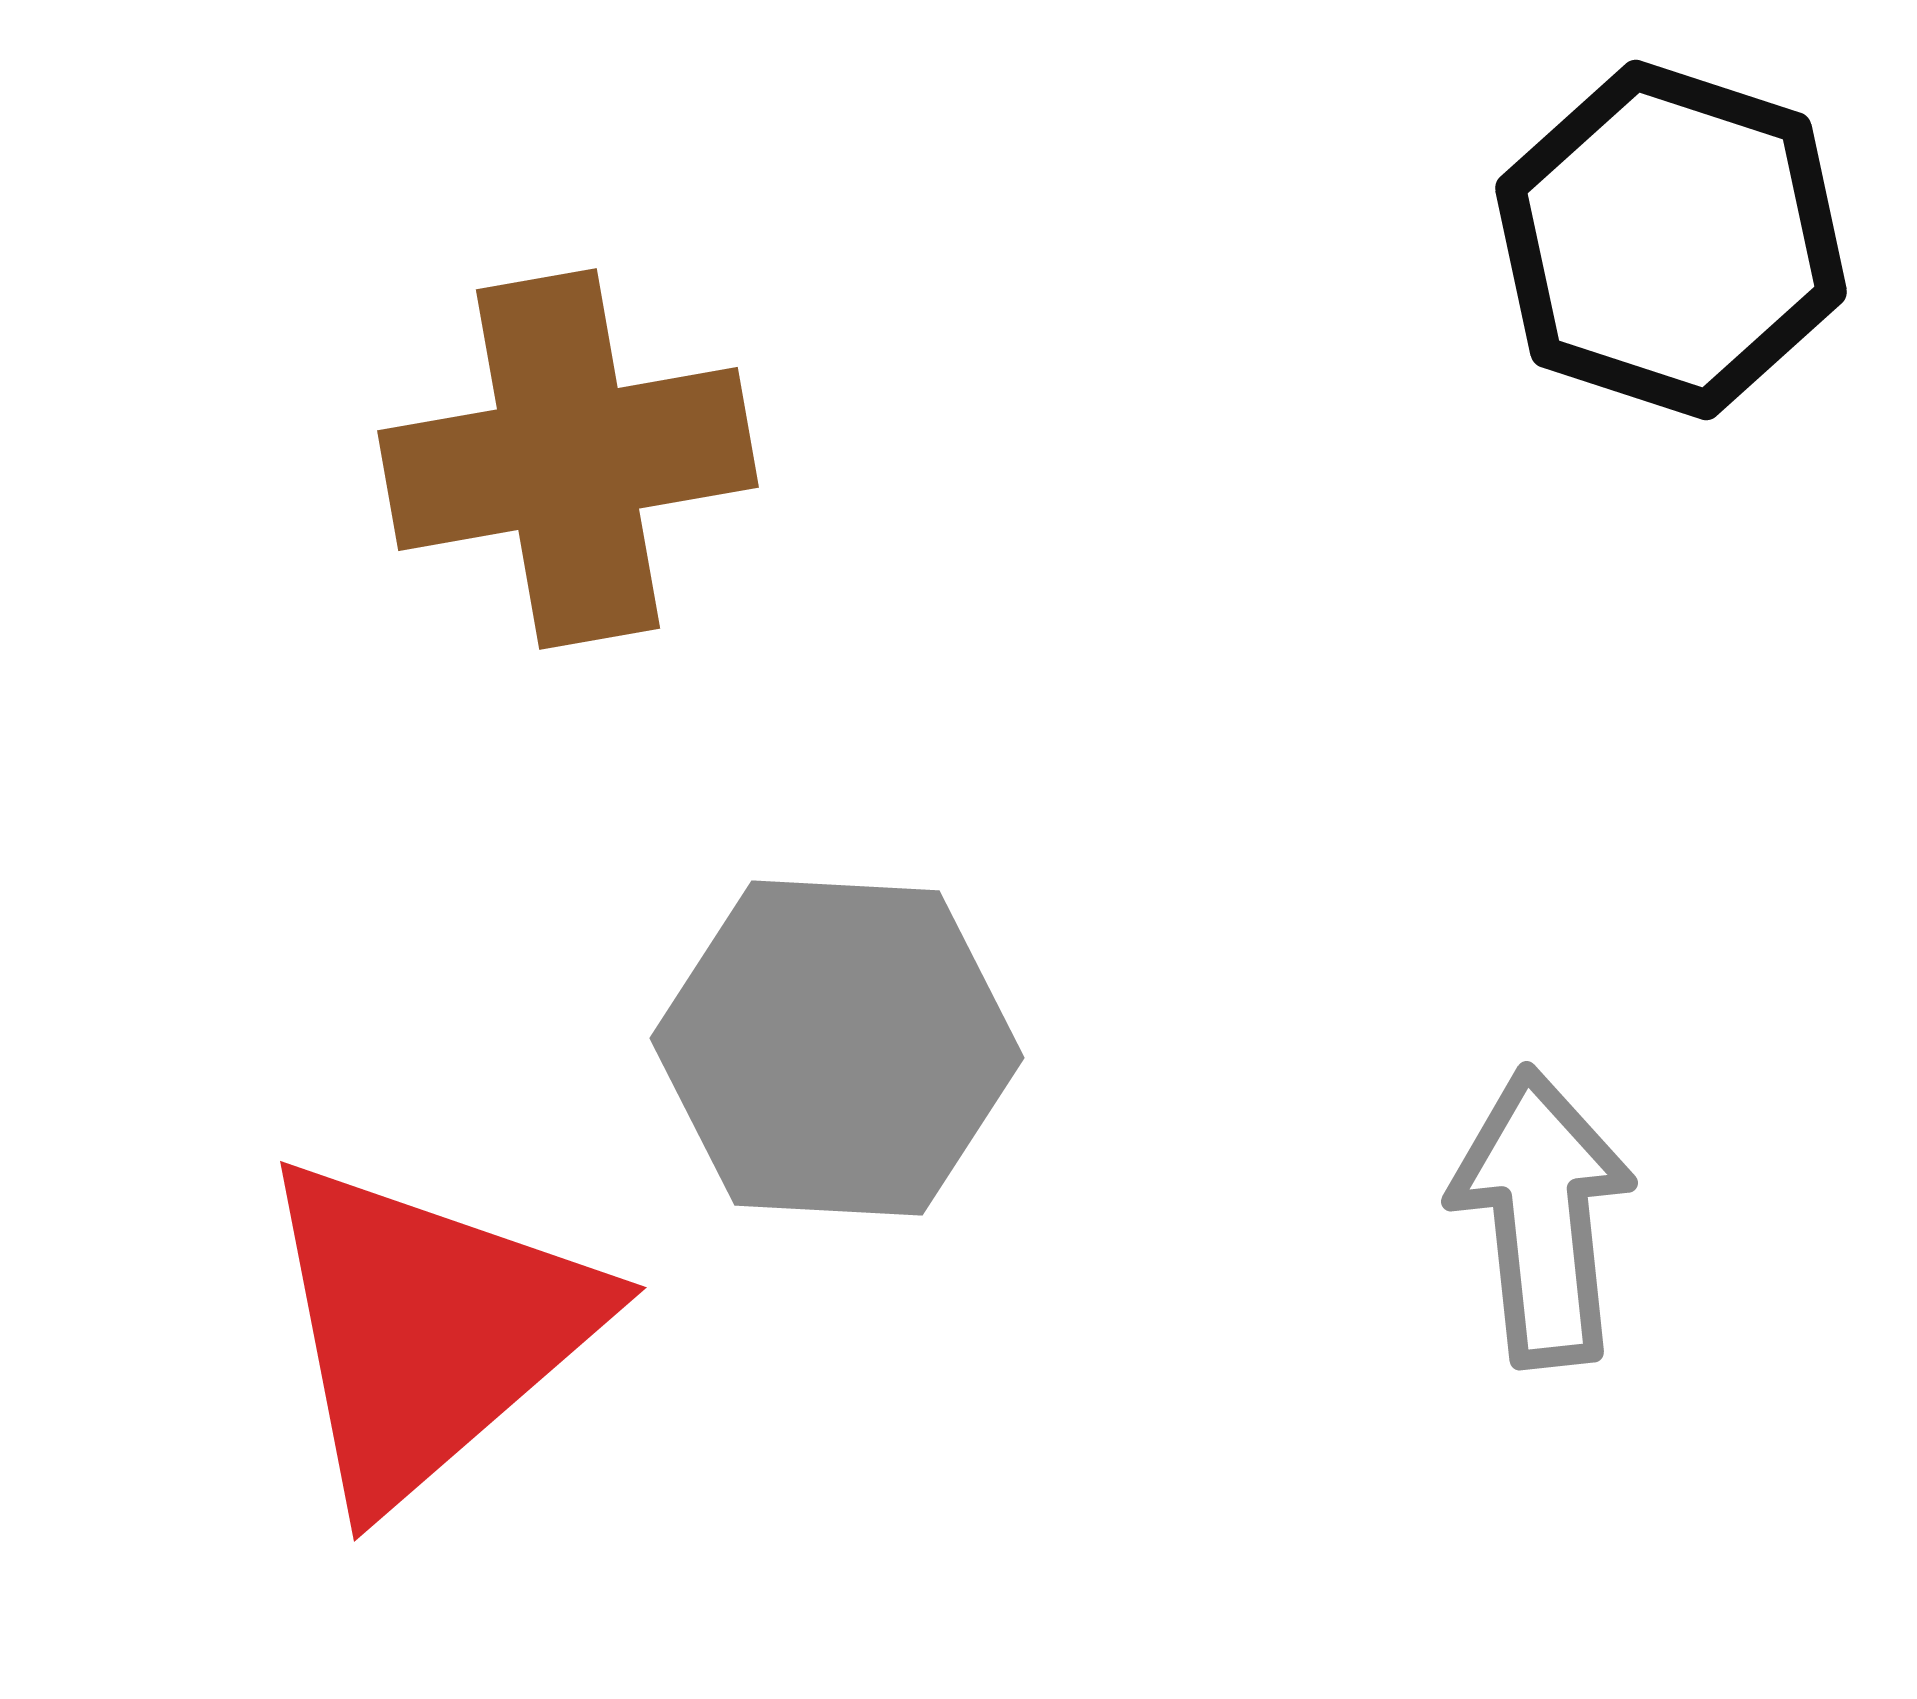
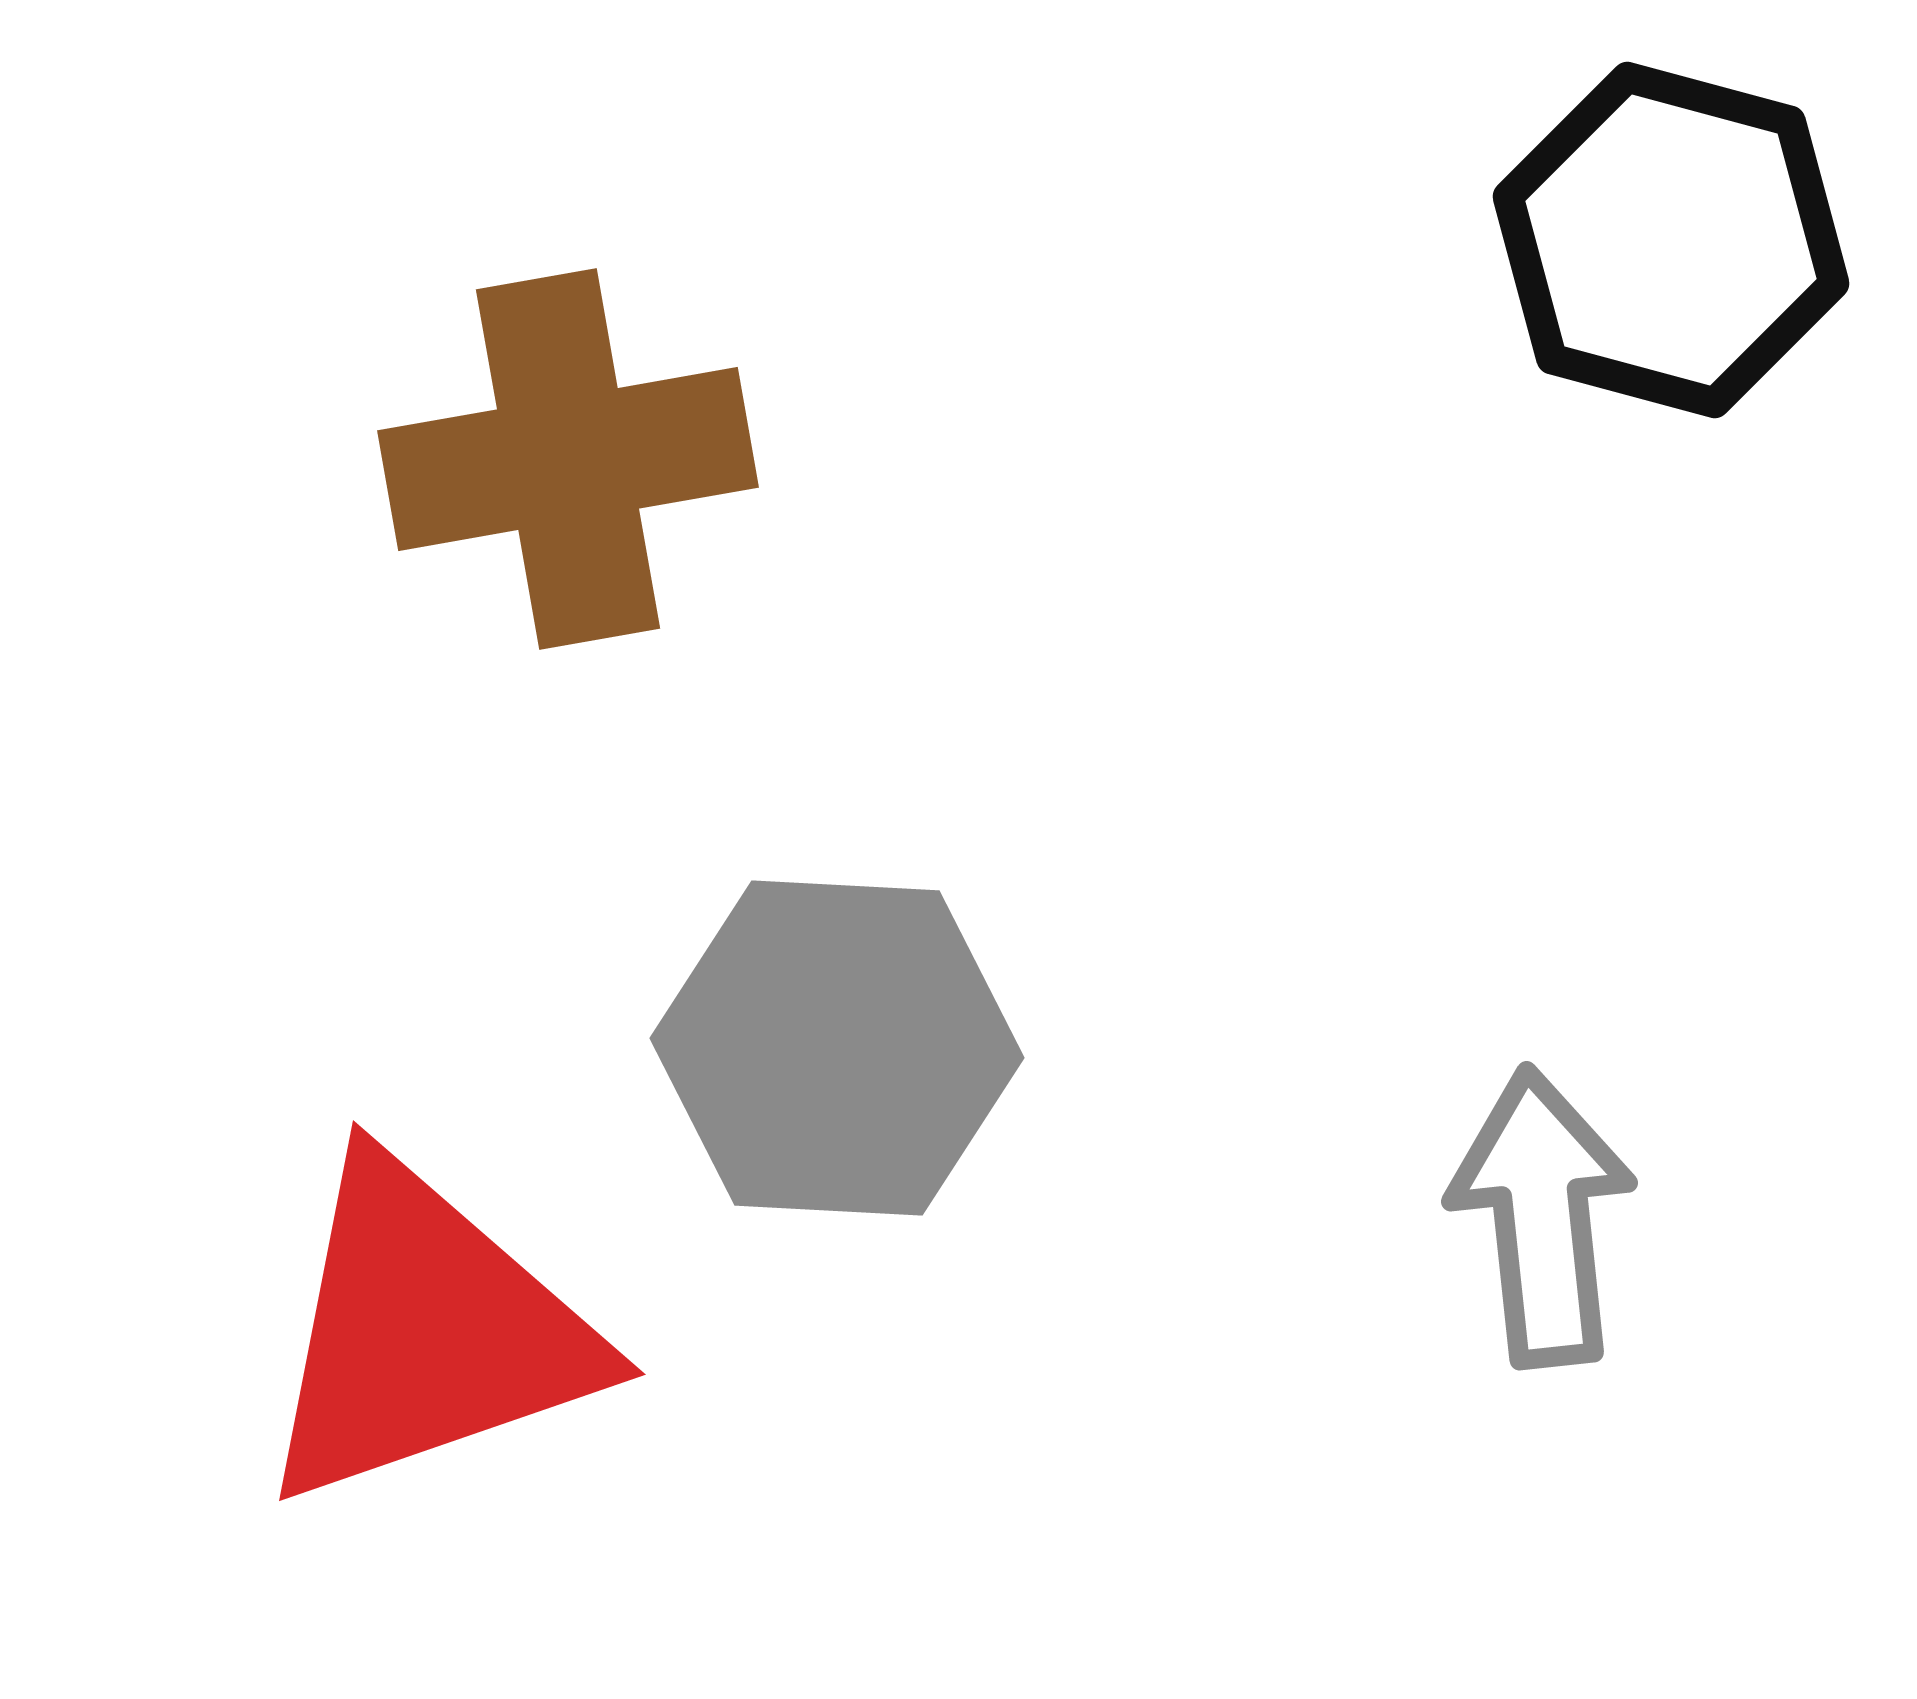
black hexagon: rotated 3 degrees counterclockwise
red triangle: moved 1 px left, 2 px down; rotated 22 degrees clockwise
